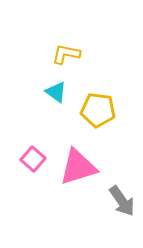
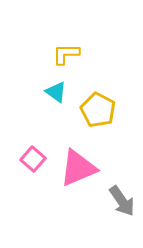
yellow L-shape: rotated 12 degrees counterclockwise
yellow pentagon: rotated 20 degrees clockwise
pink triangle: moved 1 px down; rotated 6 degrees counterclockwise
